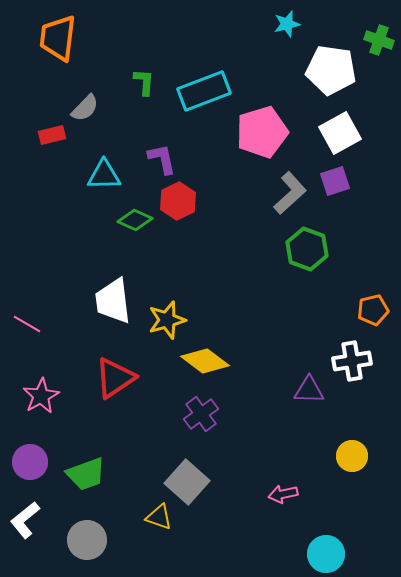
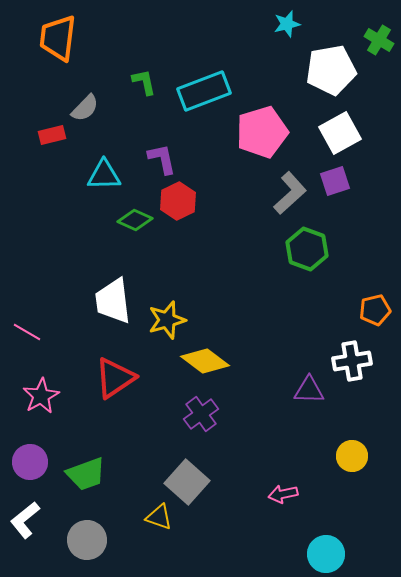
green cross: rotated 12 degrees clockwise
white pentagon: rotated 18 degrees counterclockwise
green L-shape: rotated 16 degrees counterclockwise
orange pentagon: moved 2 px right
pink line: moved 8 px down
